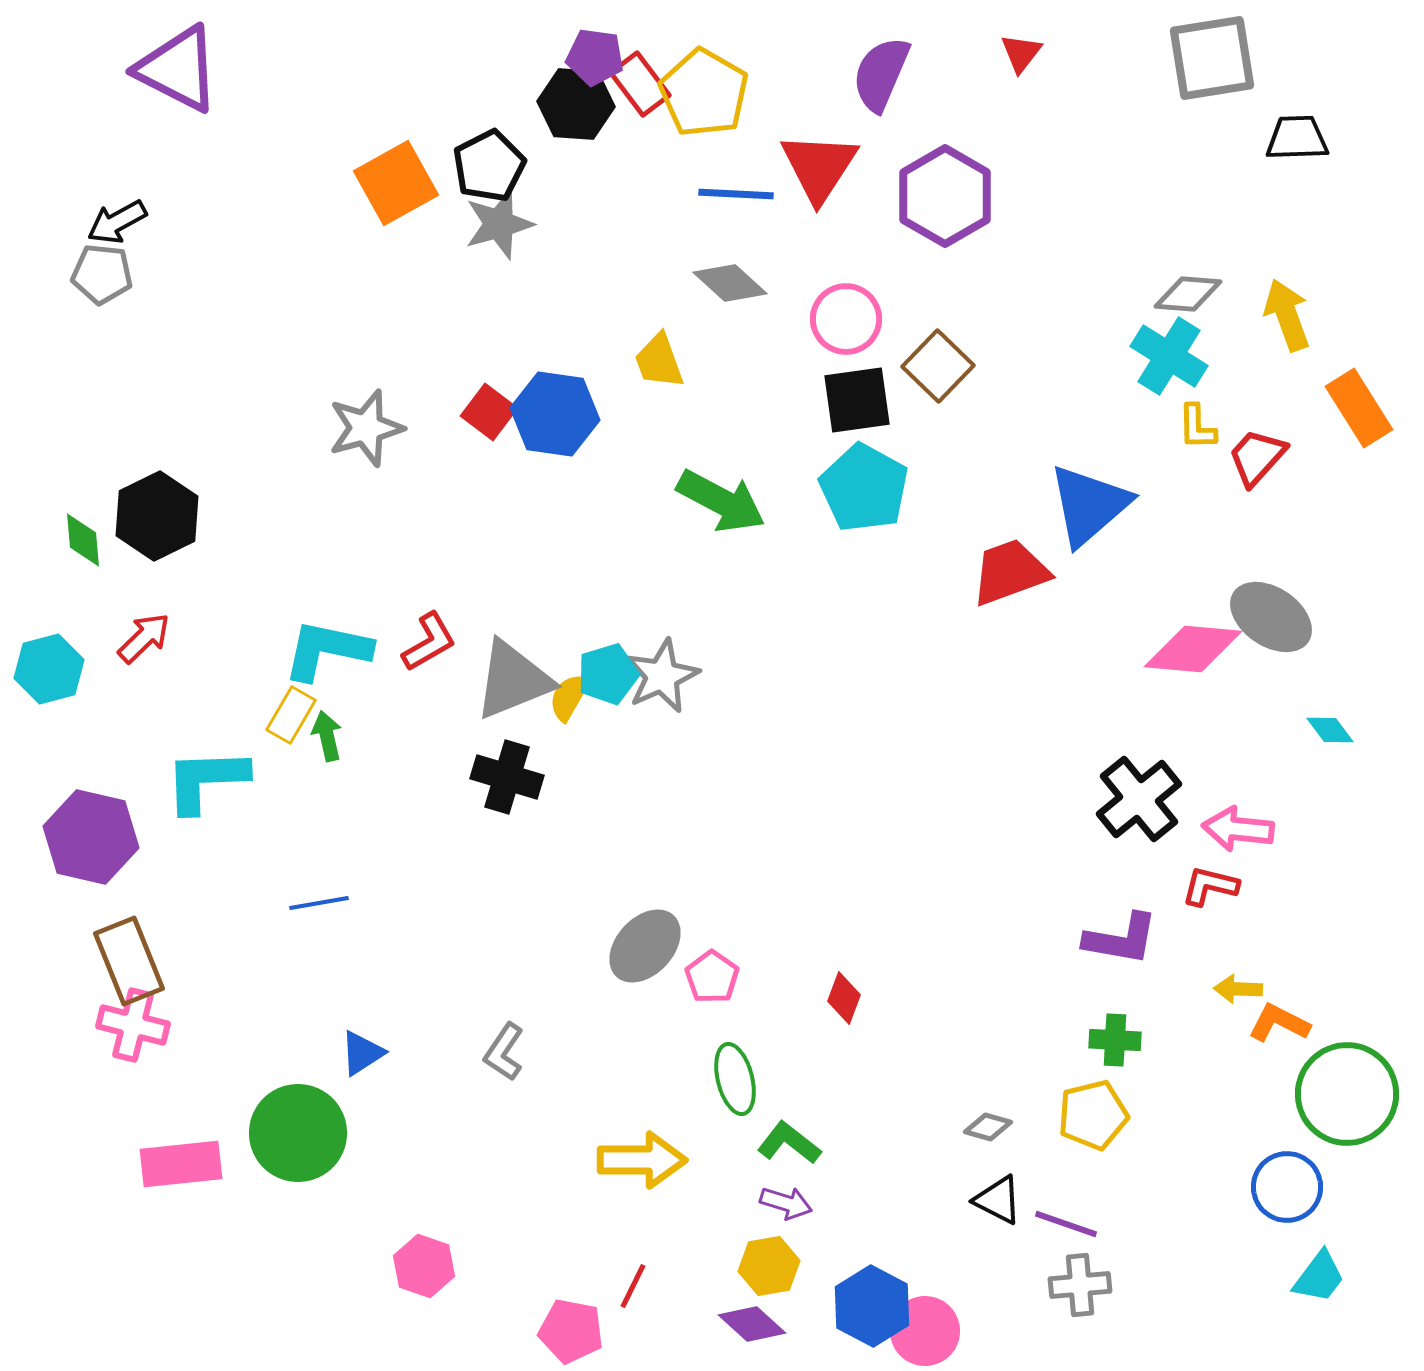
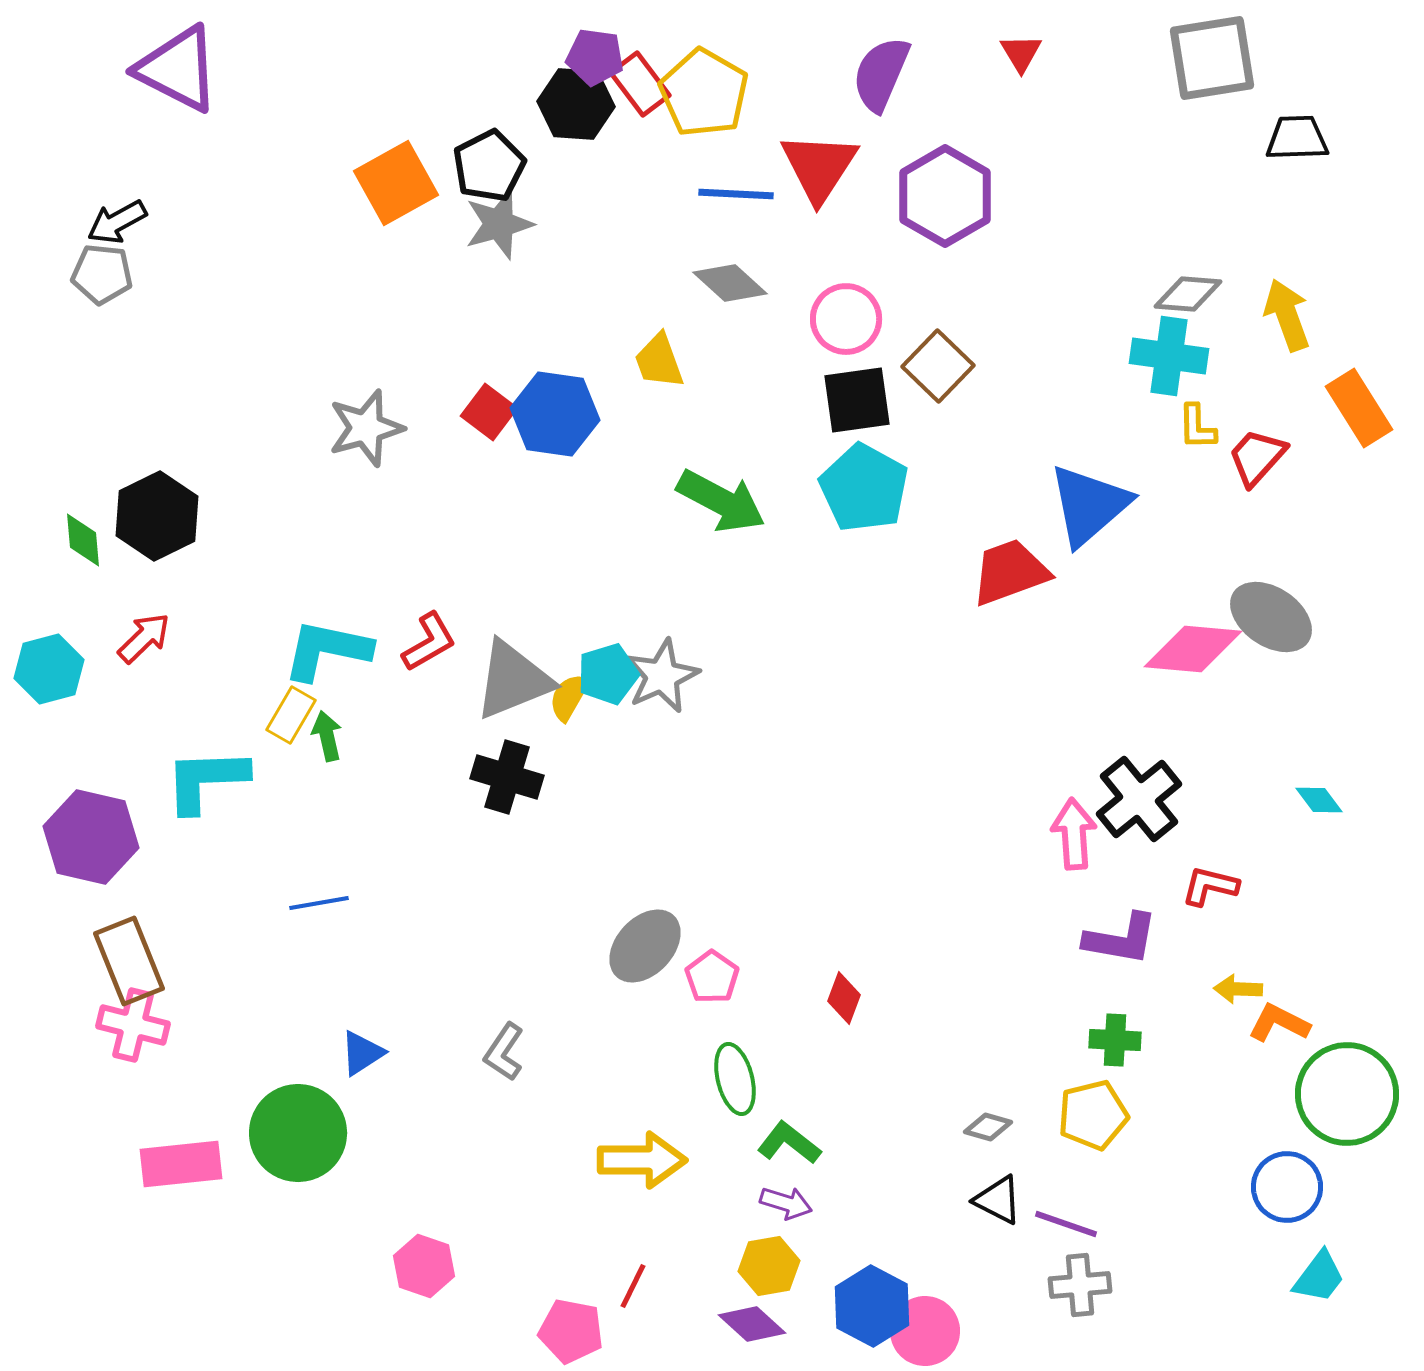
red triangle at (1021, 53): rotated 9 degrees counterclockwise
cyan cross at (1169, 356): rotated 24 degrees counterclockwise
cyan diamond at (1330, 730): moved 11 px left, 70 px down
pink arrow at (1238, 829): moved 164 px left, 5 px down; rotated 80 degrees clockwise
